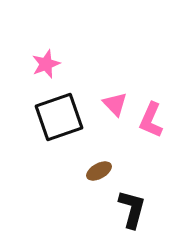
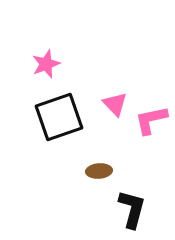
pink L-shape: rotated 54 degrees clockwise
brown ellipse: rotated 25 degrees clockwise
